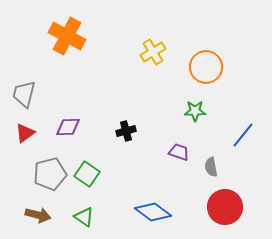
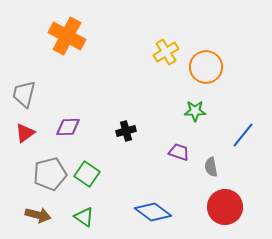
yellow cross: moved 13 px right
